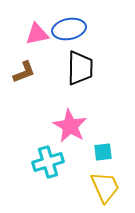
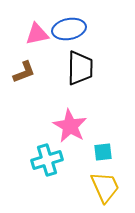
cyan cross: moved 1 px left, 2 px up
